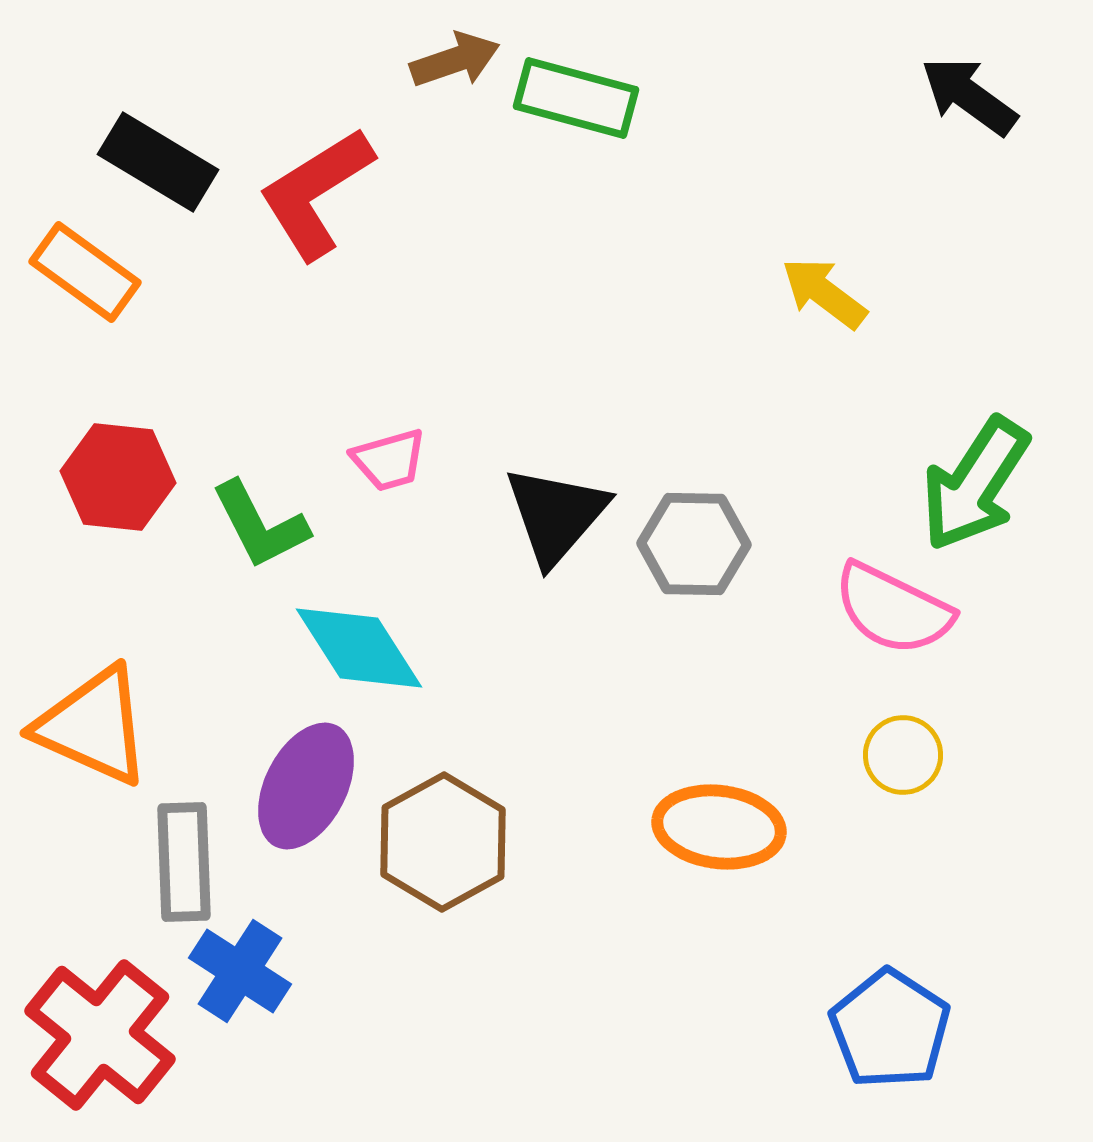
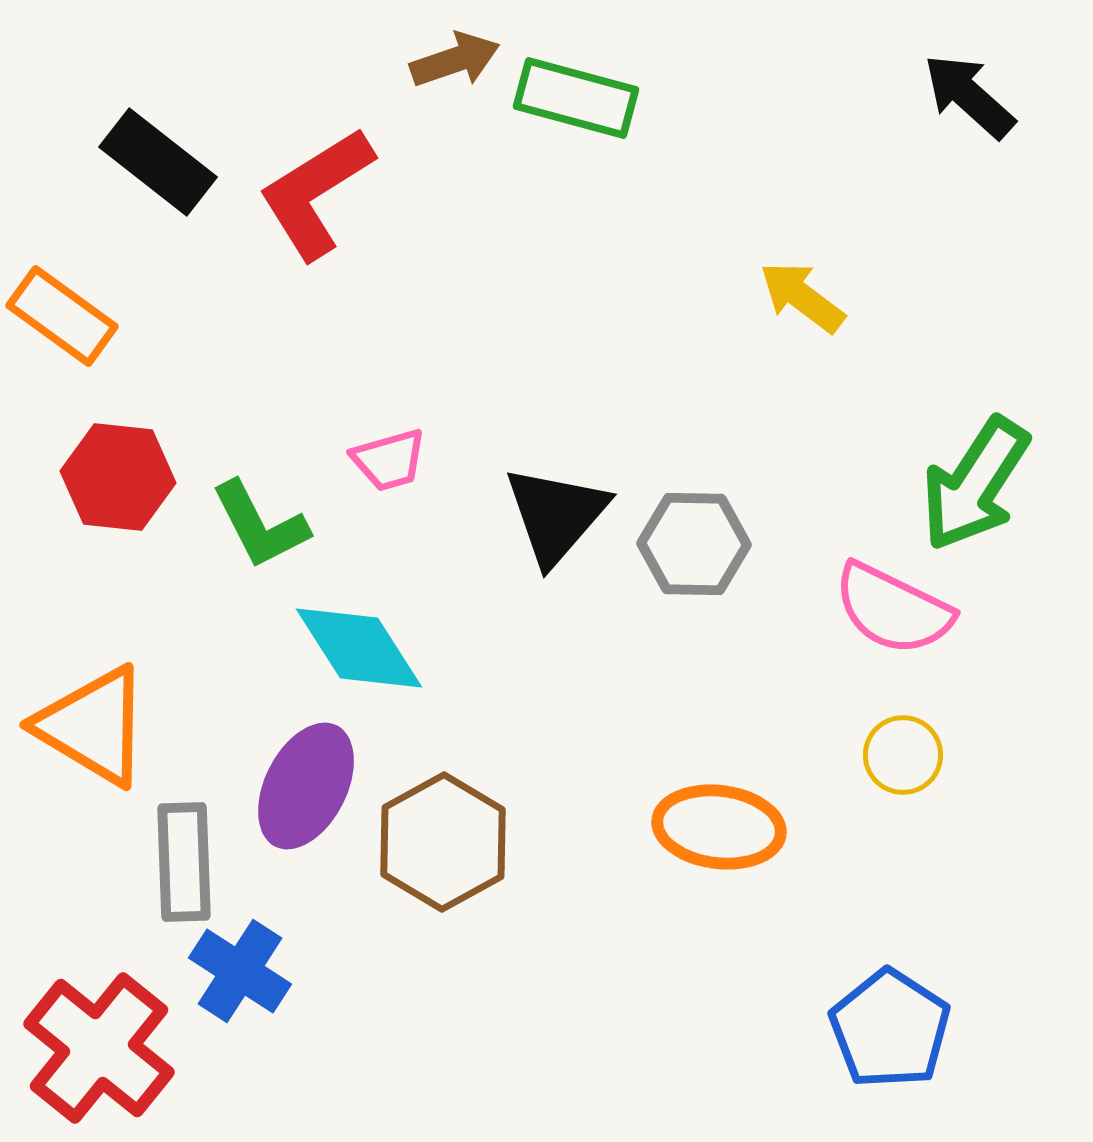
black arrow: rotated 6 degrees clockwise
black rectangle: rotated 7 degrees clockwise
orange rectangle: moved 23 px left, 44 px down
yellow arrow: moved 22 px left, 4 px down
orange triangle: rotated 7 degrees clockwise
red cross: moved 1 px left, 13 px down
